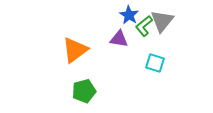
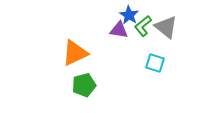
gray triangle: moved 4 px right, 6 px down; rotated 30 degrees counterclockwise
green L-shape: moved 1 px left
purple triangle: moved 9 px up
orange triangle: moved 3 px down; rotated 12 degrees clockwise
green pentagon: moved 6 px up
